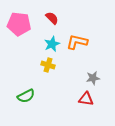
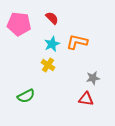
yellow cross: rotated 16 degrees clockwise
